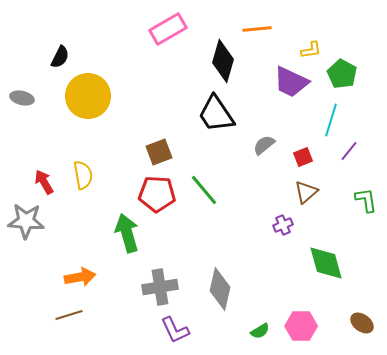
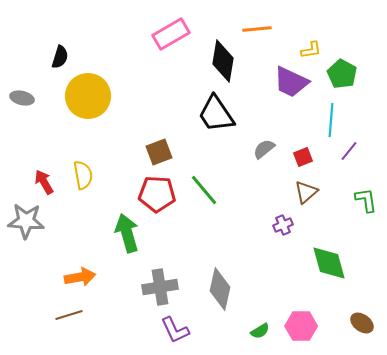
pink rectangle: moved 3 px right, 5 px down
black semicircle: rotated 10 degrees counterclockwise
black diamond: rotated 6 degrees counterclockwise
cyan line: rotated 12 degrees counterclockwise
gray semicircle: moved 4 px down
green diamond: moved 3 px right
